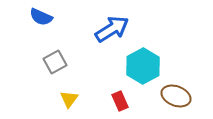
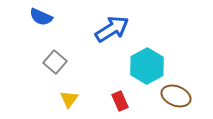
gray square: rotated 20 degrees counterclockwise
cyan hexagon: moved 4 px right
